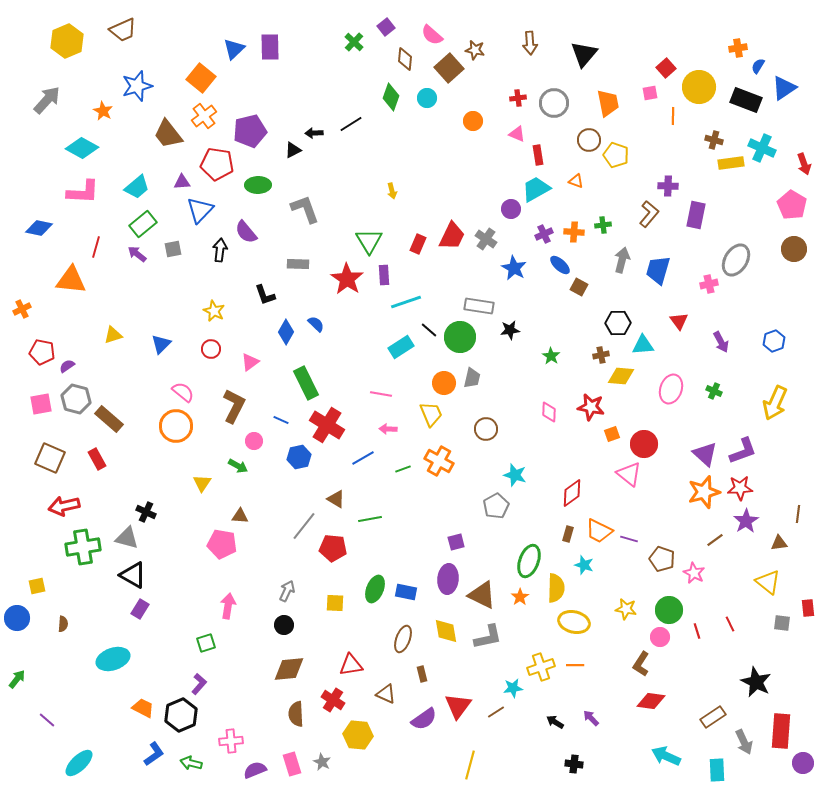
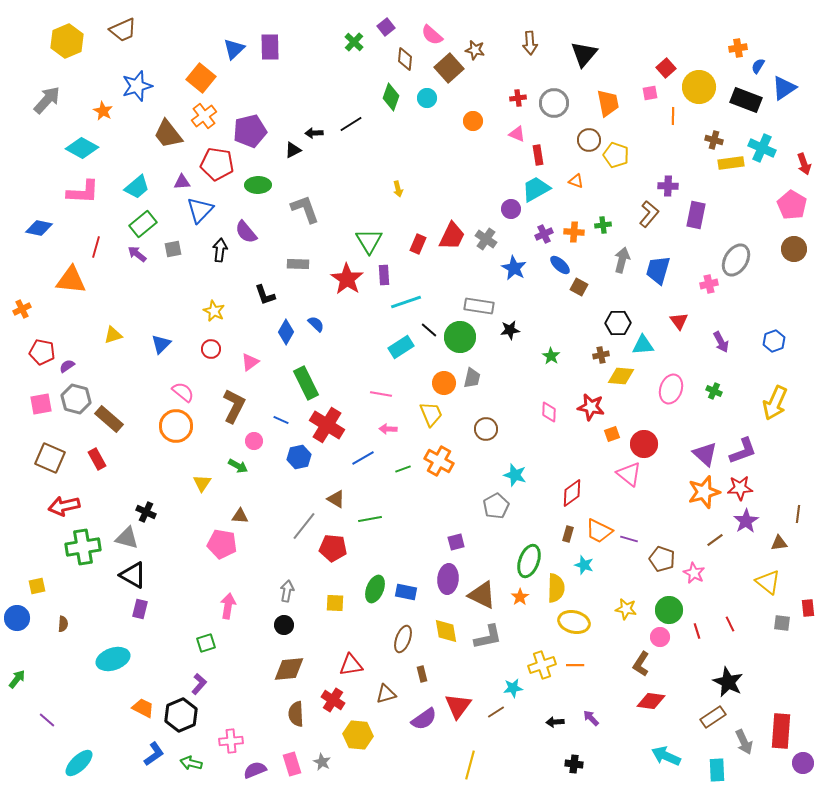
yellow arrow at (392, 191): moved 6 px right, 2 px up
gray arrow at (287, 591): rotated 15 degrees counterclockwise
purple rectangle at (140, 609): rotated 18 degrees counterclockwise
yellow cross at (541, 667): moved 1 px right, 2 px up
black star at (756, 682): moved 28 px left
brown triangle at (386, 694): rotated 40 degrees counterclockwise
black arrow at (555, 722): rotated 36 degrees counterclockwise
